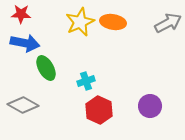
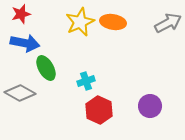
red star: rotated 18 degrees counterclockwise
gray diamond: moved 3 px left, 12 px up
